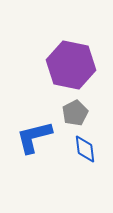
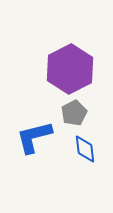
purple hexagon: moved 1 px left, 4 px down; rotated 21 degrees clockwise
gray pentagon: moved 1 px left
